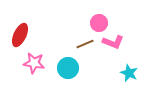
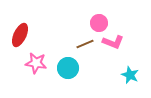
pink star: moved 2 px right
cyan star: moved 1 px right, 2 px down
